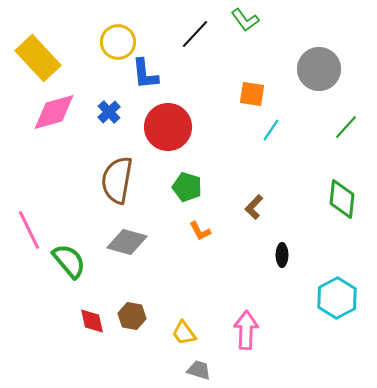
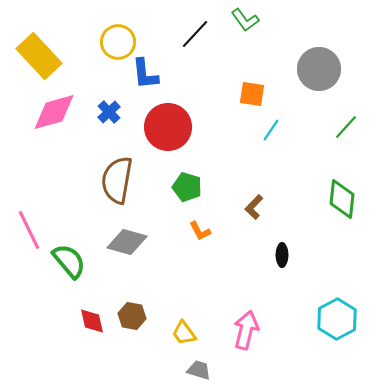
yellow rectangle: moved 1 px right, 2 px up
cyan hexagon: moved 21 px down
pink arrow: rotated 12 degrees clockwise
